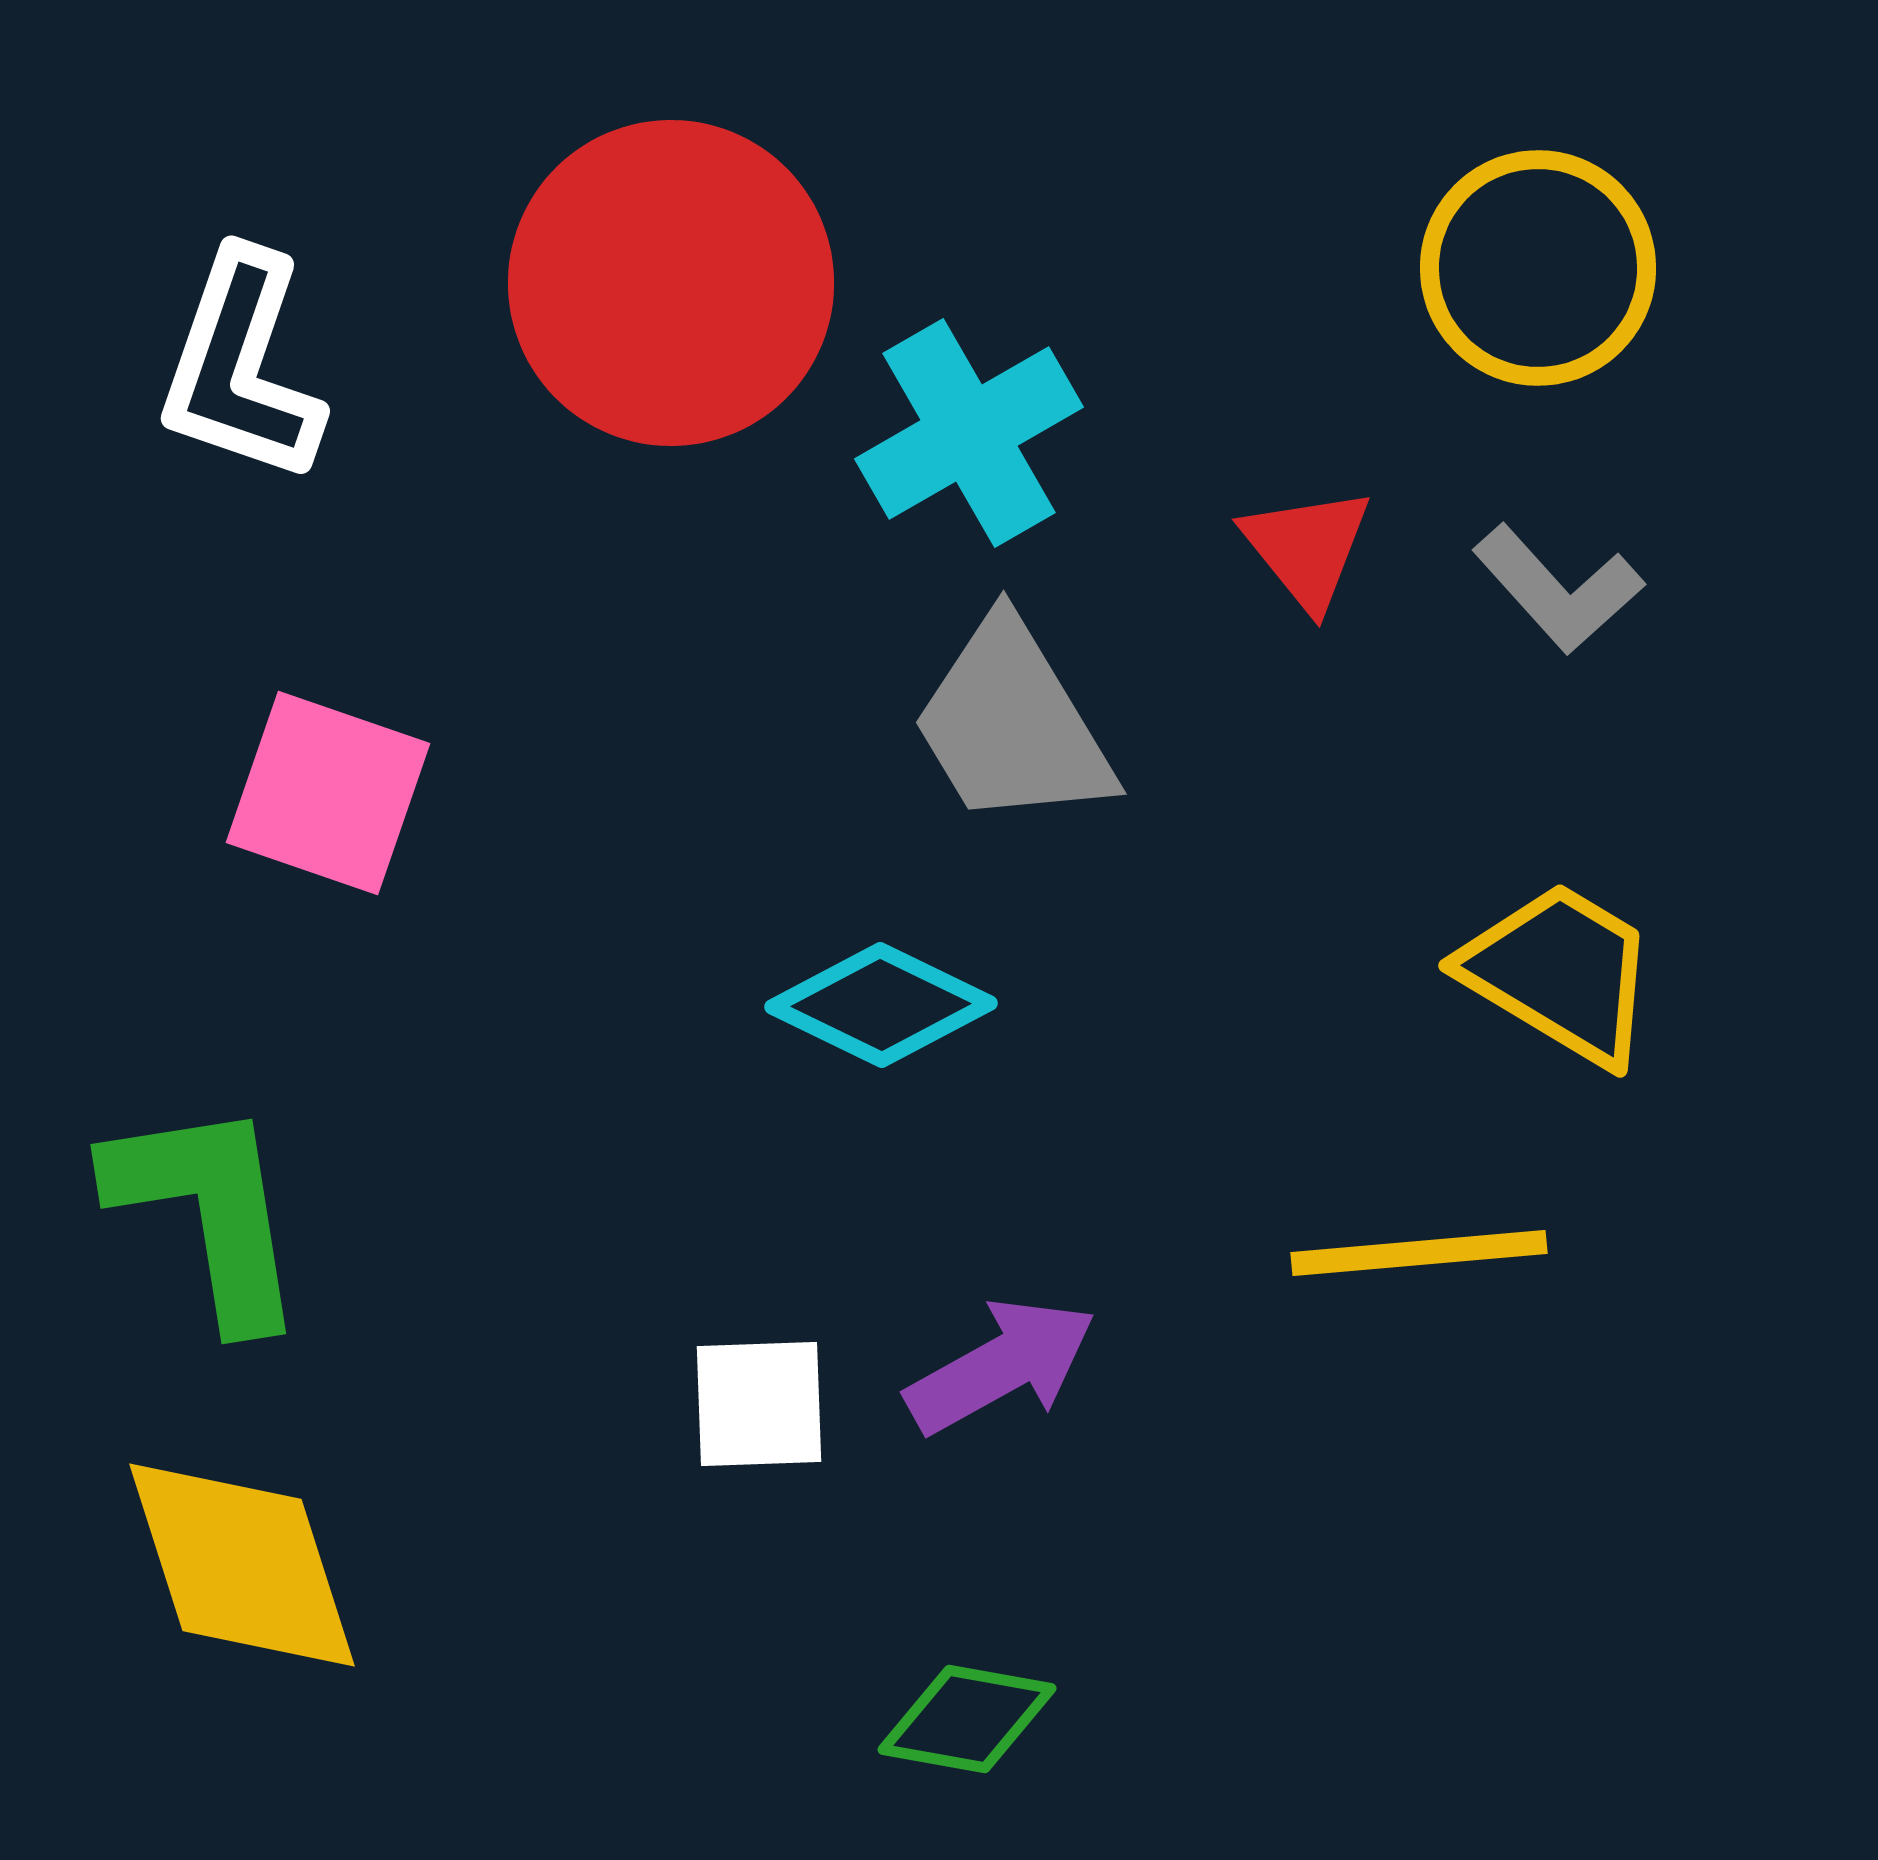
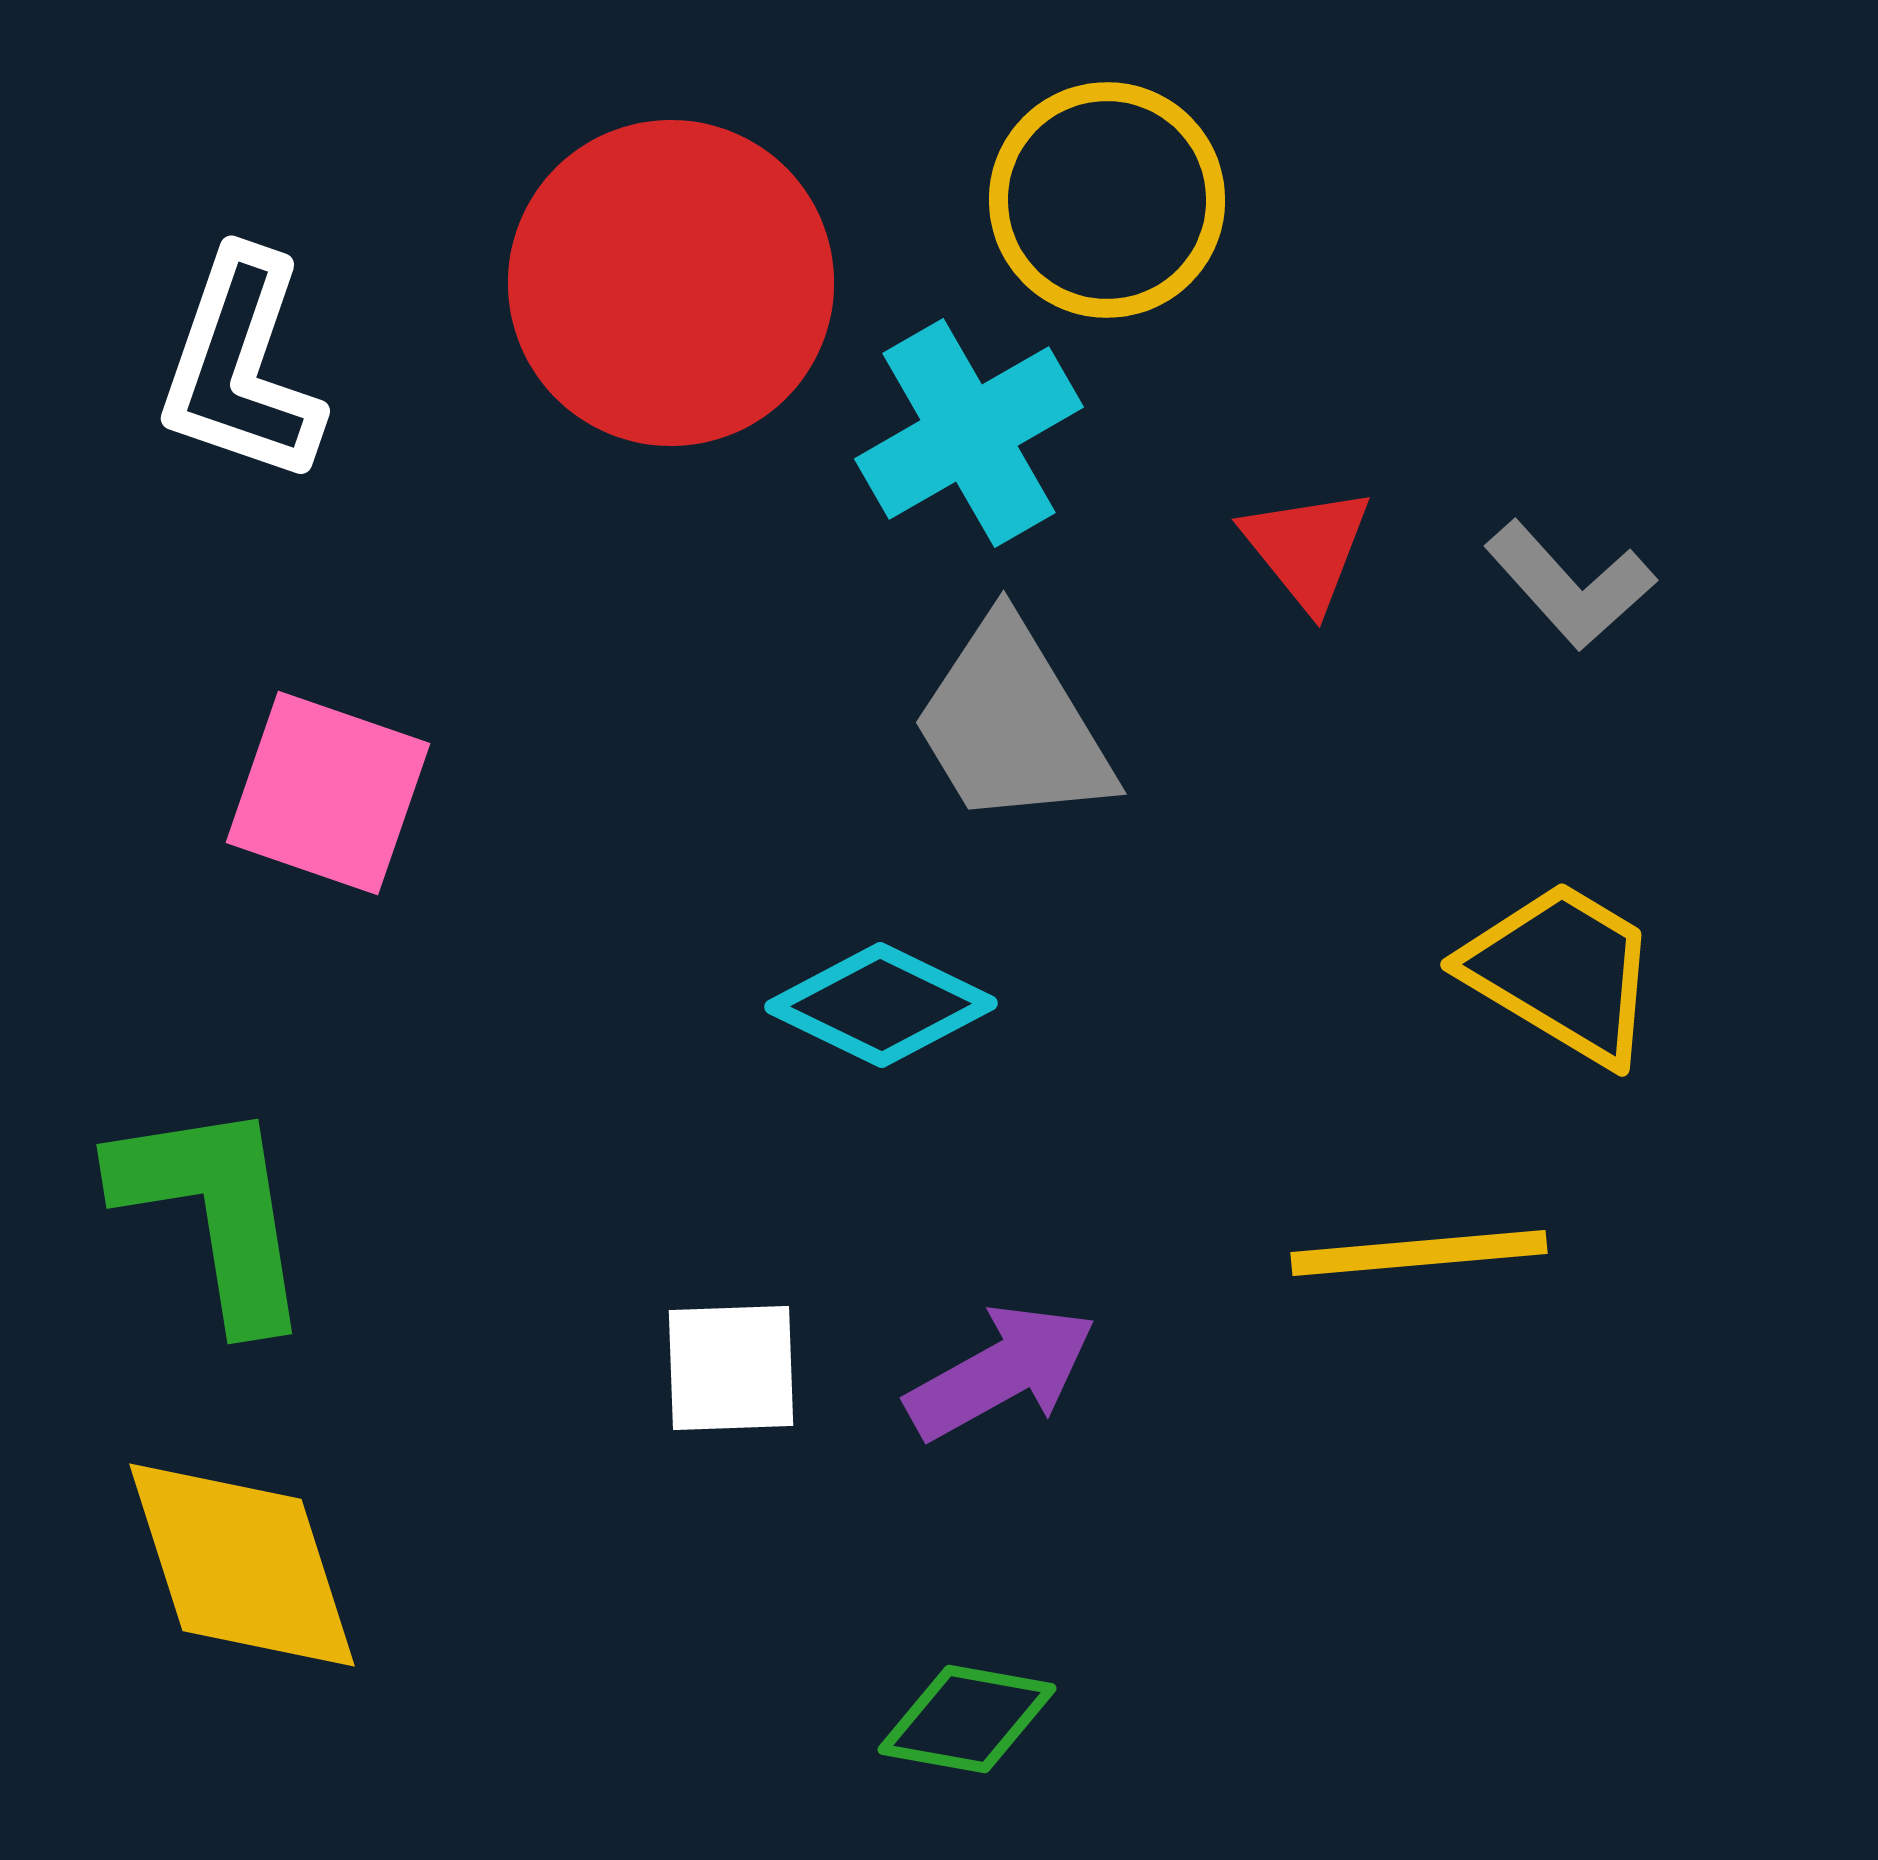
yellow circle: moved 431 px left, 68 px up
gray L-shape: moved 12 px right, 4 px up
yellow trapezoid: moved 2 px right, 1 px up
green L-shape: moved 6 px right
purple arrow: moved 6 px down
white square: moved 28 px left, 36 px up
